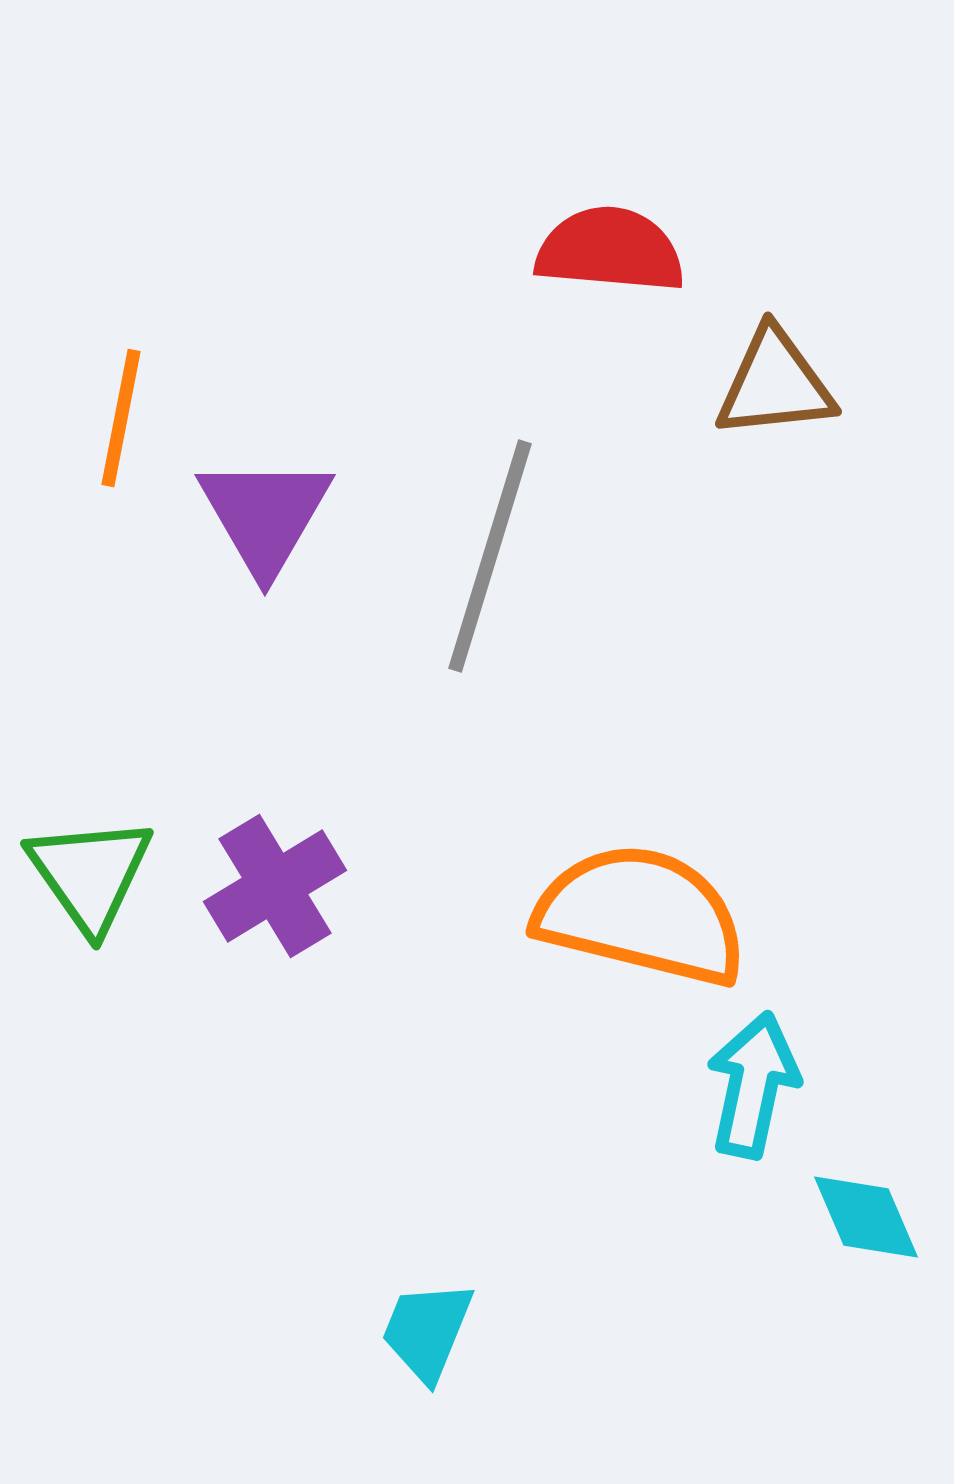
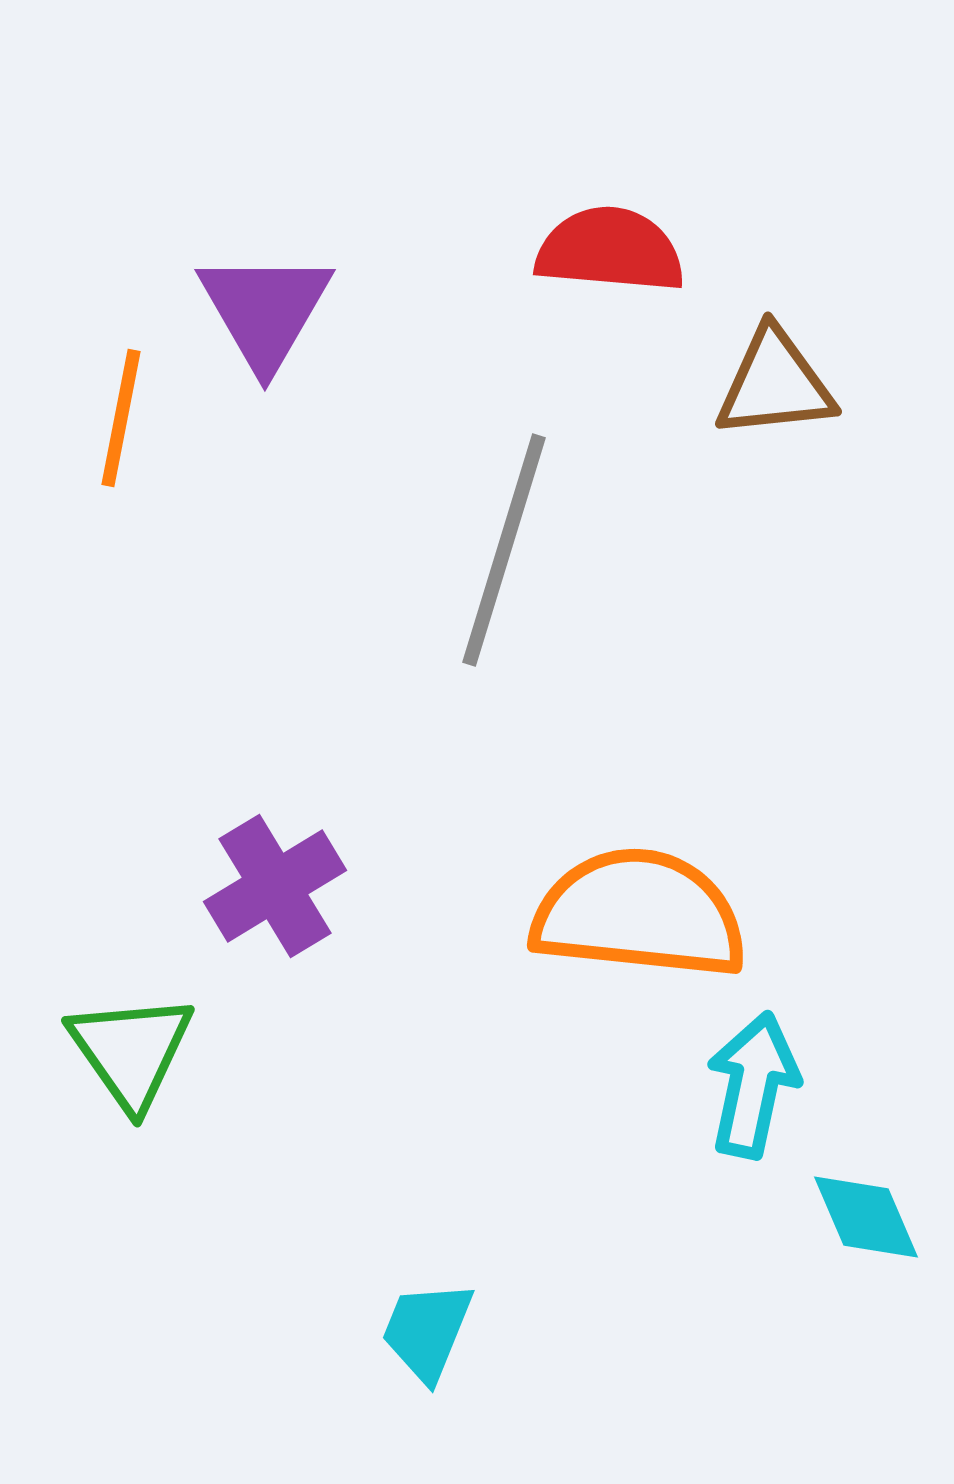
purple triangle: moved 205 px up
gray line: moved 14 px right, 6 px up
green triangle: moved 41 px right, 177 px down
orange semicircle: moved 2 px left, 1 px up; rotated 8 degrees counterclockwise
